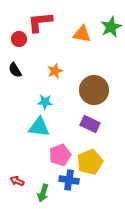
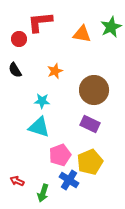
cyan star: moved 3 px left, 1 px up
cyan triangle: rotated 10 degrees clockwise
blue cross: rotated 24 degrees clockwise
